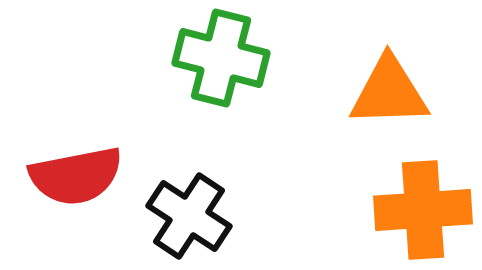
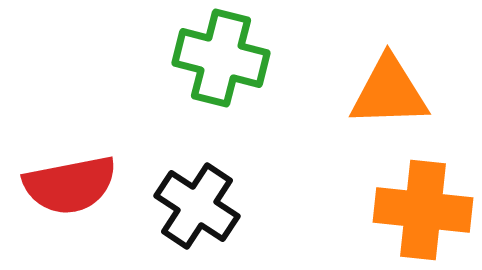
red semicircle: moved 6 px left, 9 px down
orange cross: rotated 10 degrees clockwise
black cross: moved 8 px right, 10 px up
